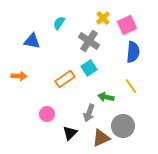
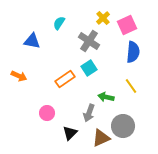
orange arrow: rotated 21 degrees clockwise
pink circle: moved 1 px up
